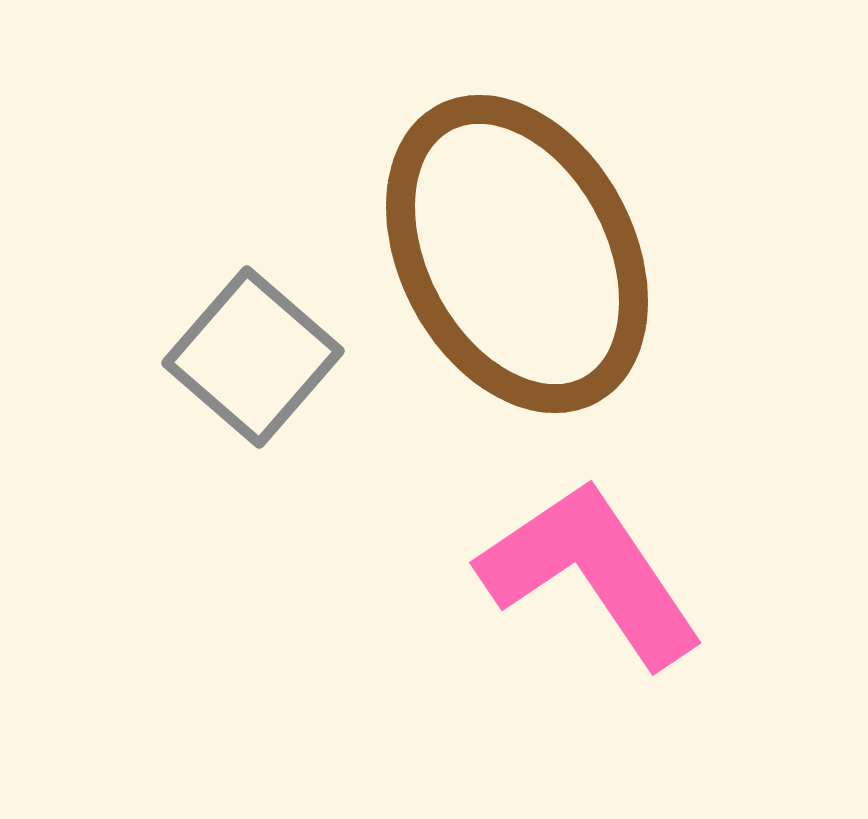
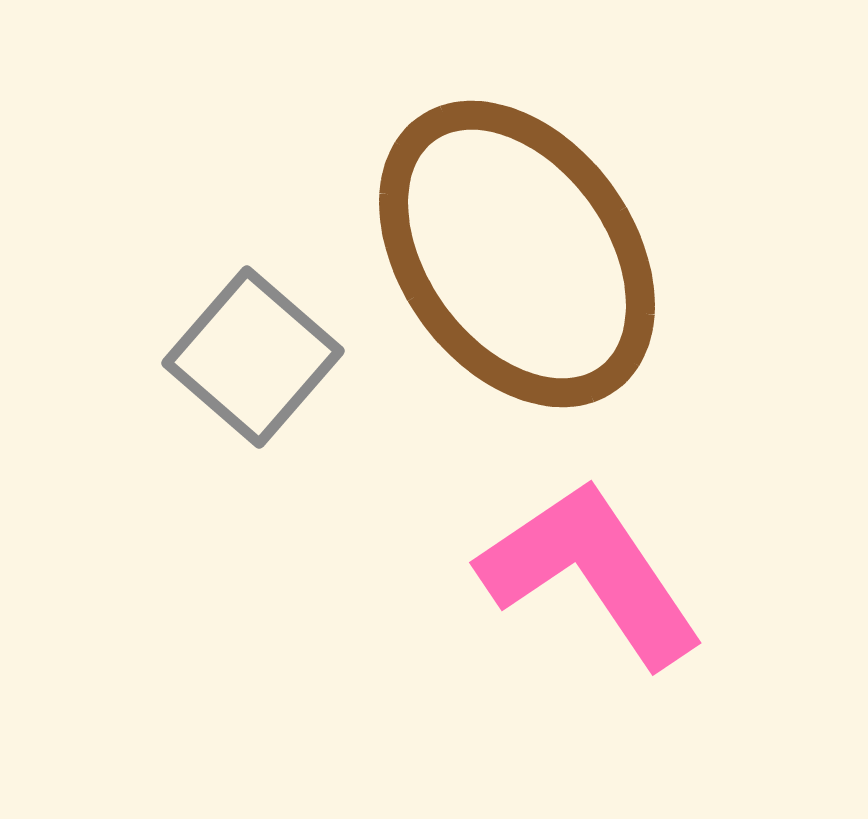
brown ellipse: rotated 8 degrees counterclockwise
